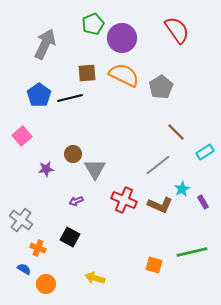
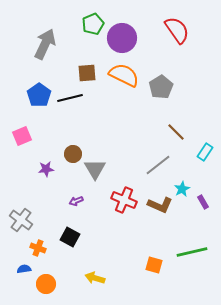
pink square: rotated 18 degrees clockwise
cyan rectangle: rotated 24 degrees counterclockwise
blue semicircle: rotated 40 degrees counterclockwise
